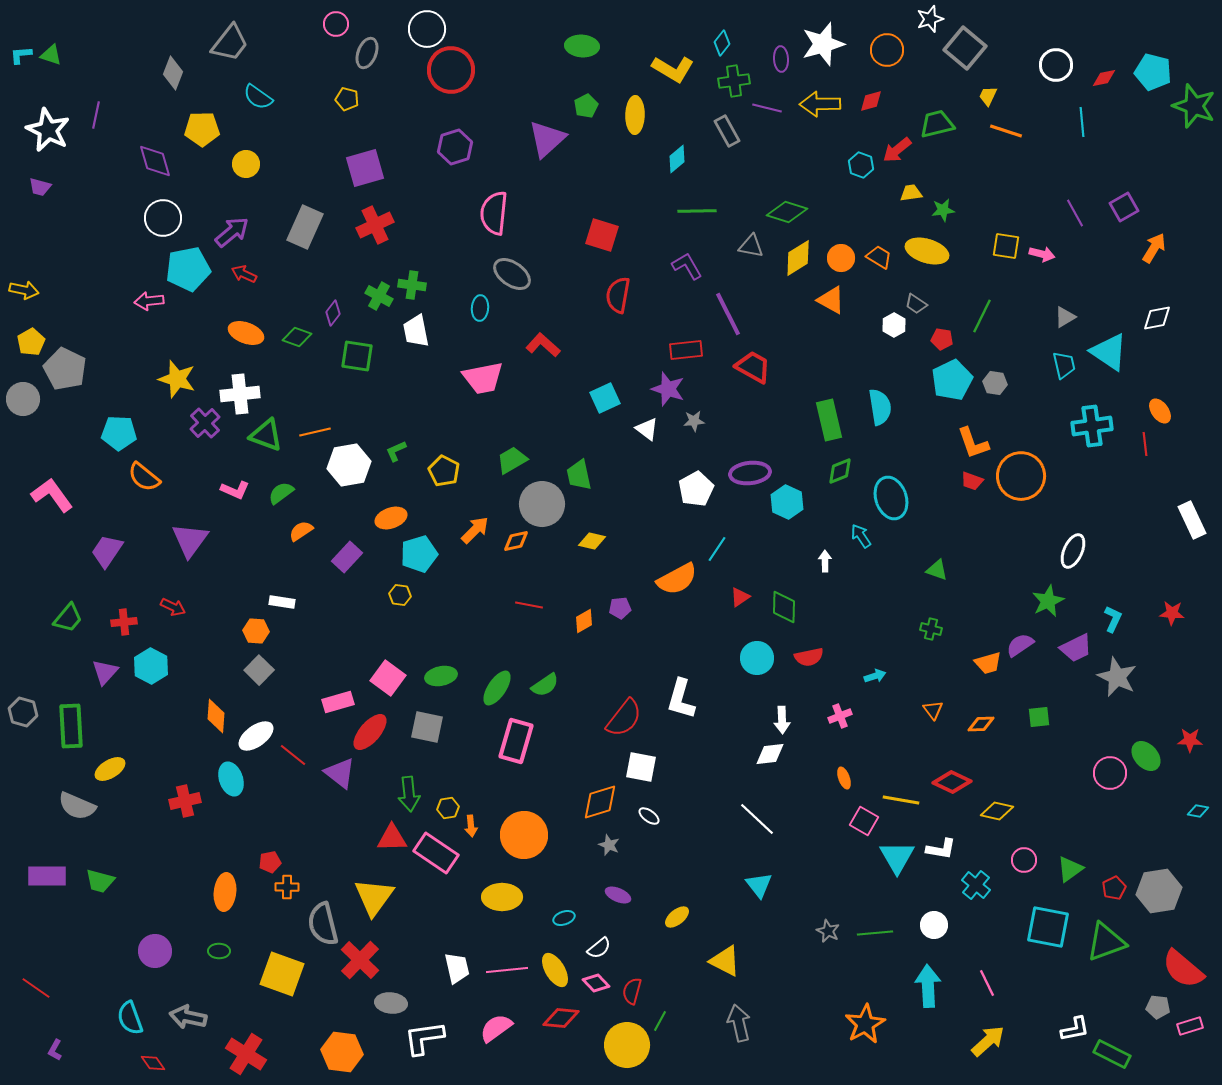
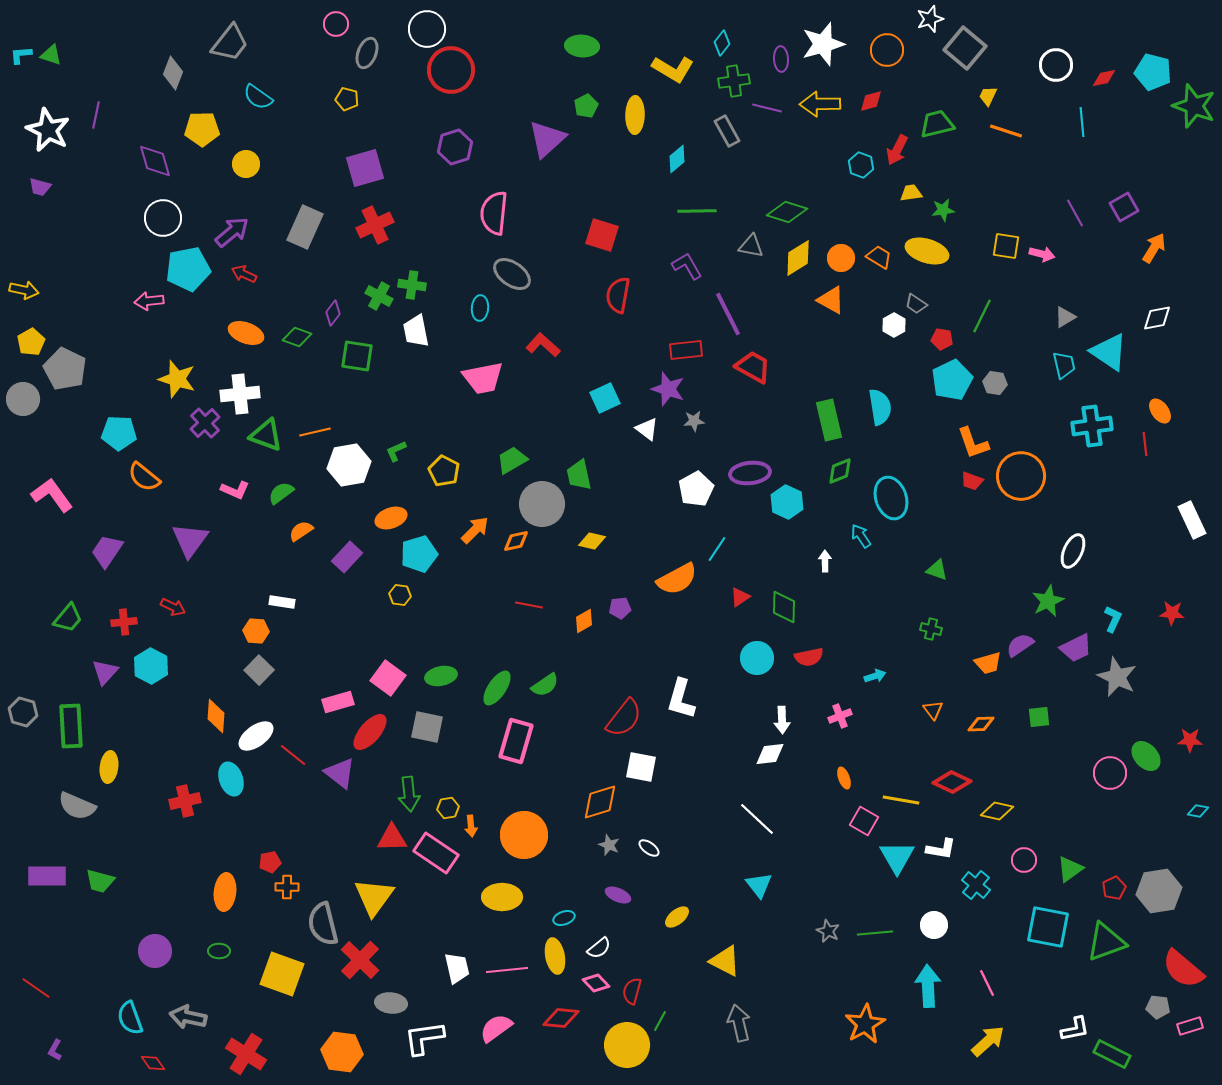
red arrow at (897, 150): rotated 24 degrees counterclockwise
yellow ellipse at (110, 769): moved 1 px left, 2 px up; rotated 52 degrees counterclockwise
white ellipse at (649, 816): moved 32 px down
yellow ellipse at (555, 970): moved 14 px up; rotated 20 degrees clockwise
